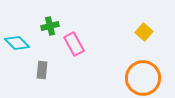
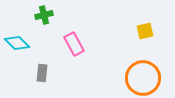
green cross: moved 6 px left, 11 px up
yellow square: moved 1 px right, 1 px up; rotated 36 degrees clockwise
gray rectangle: moved 3 px down
